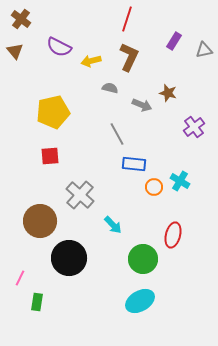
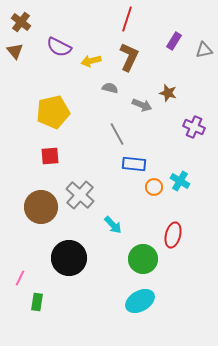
brown cross: moved 3 px down
purple cross: rotated 30 degrees counterclockwise
brown circle: moved 1 px right, 14 px up
